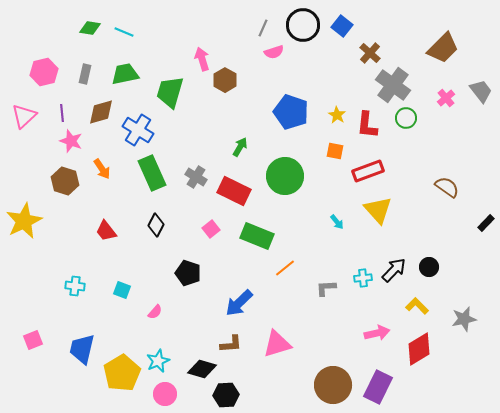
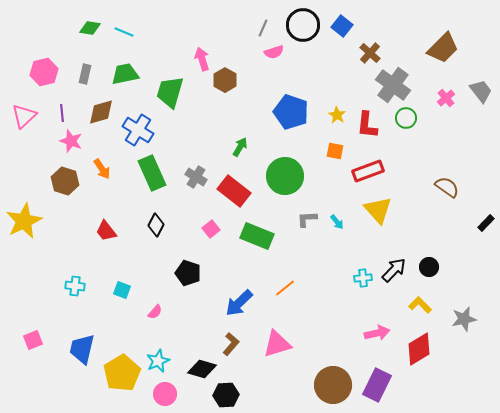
red rectangle at (234, 191): rotated 12 degrees clockwise
orange line at (285, 268): moved 20 px down
gray L-shape at (326, 288): moved 19 px left, 69 px up
yellow L-shape at (417, 306): moved 3 px right, 1 px up
brown L-shape at (231, 344): rotated 45 degrees counterclockwise
purple rectangle at (378, 387): moved 1 px left, 2 px up
